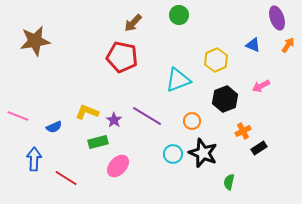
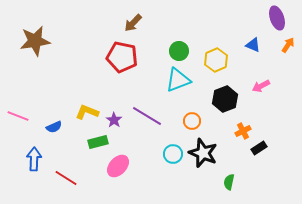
green circle: moved 36 px down
